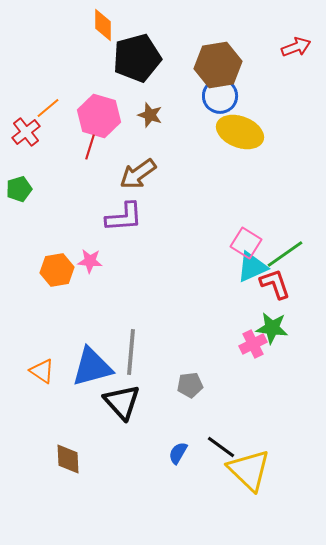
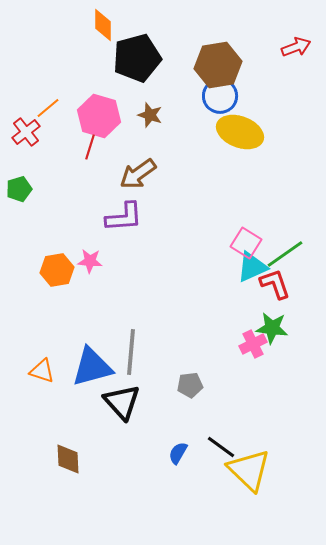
orange triangle: rotated 16 degrees counterclockwise
